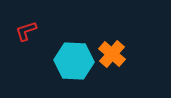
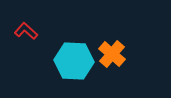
red L-shape: rotated 60 degrees clockwise
